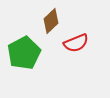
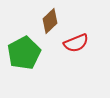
brown diamond: moved 1 px left
